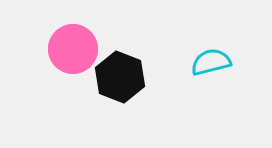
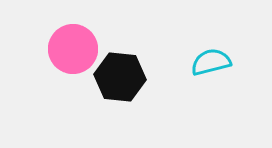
black hexagon: rotated 15 degrees counterclockwise
